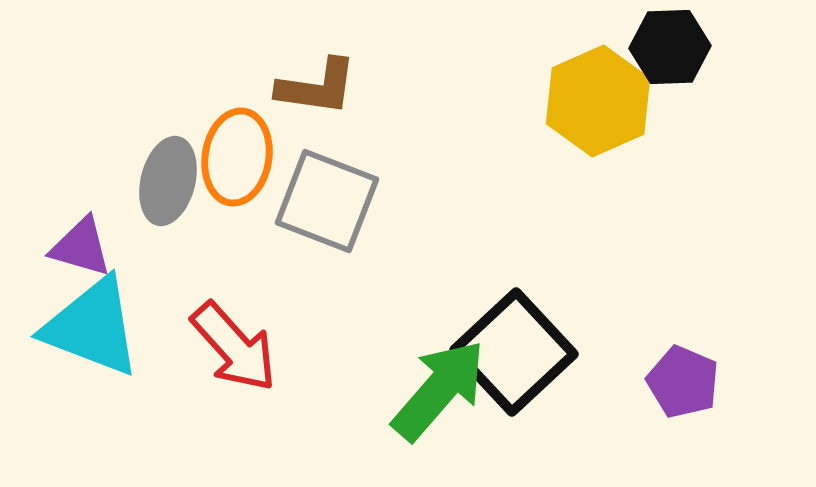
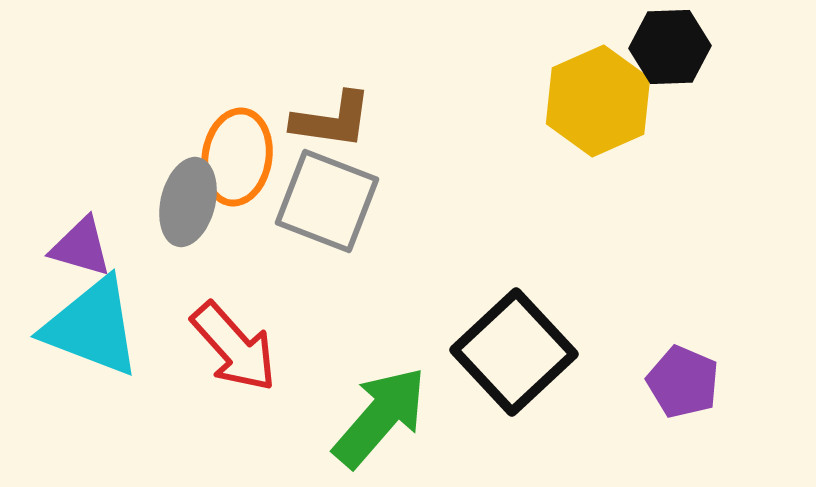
brown L-shape: moved 15 px right, 33 px down
gray ellipse: moved 20 px right, 21 px down
green arrow: moved 59 px left, 27 px down
